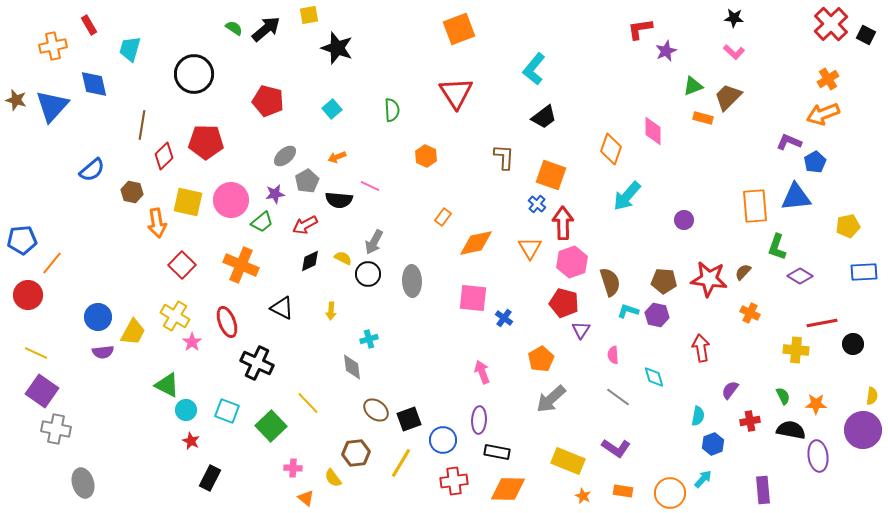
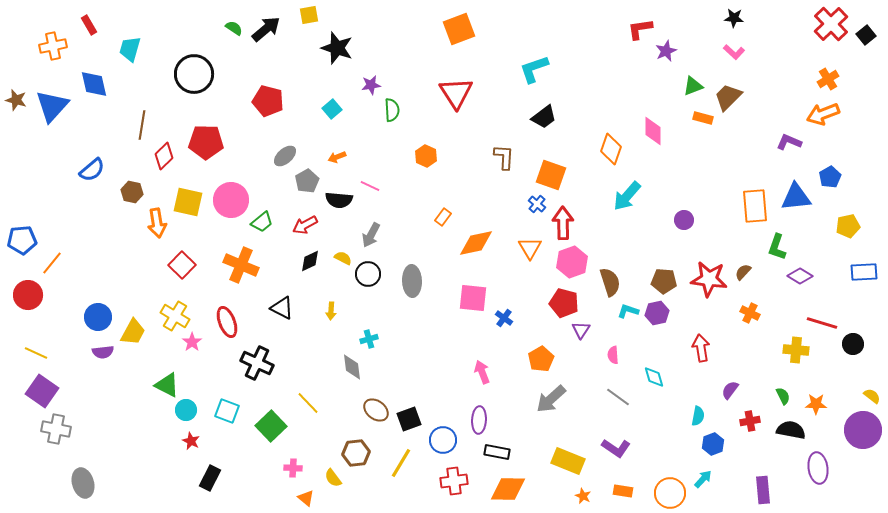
black square at (866, 35): rotated 24 degrees clockwise
cyan L-shape at (534, 69): rotated 32 degrees clockwise
blue pentagon at (815, 162): moved 15 px right, 15 px down
purple star at (275, 194): moved 96 px right, 109 px up
gray arrow at (374, 242): moved 3 px left, 7 px up
purple hexagon at (657, 315): moved 2 px up; rotated 25 degrees counterclockwise
red line at (822, 323): rotated 28 degrees clockwise
yellow semicircle at (872, 396): rotated 60 degrees counterclockwise
purple ellipse at (818, 456): moved 12 px down
